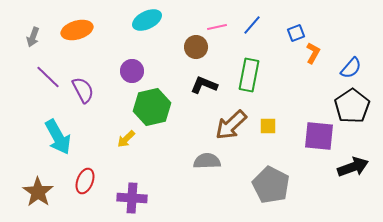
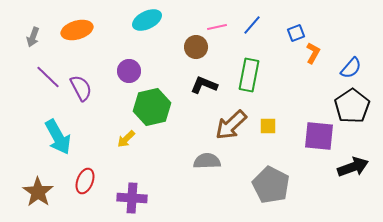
purple circle: moved 3 px left
purple semicircle: moved 2 px left, 2 px up
